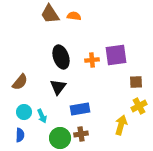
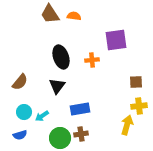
purple square: moved 15 px up
black triangle: moved 1 px left, 1 px up
yellow cross: rotated 21 degrees clockwise
cyan arrow: rotated 80 degrees clockwise
yellow arrow: moved 6 px right
blue semicircle: rotated 72 degrees clockwise
